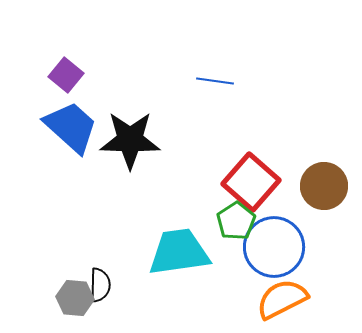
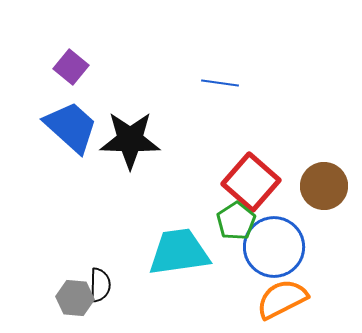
purple square: moved 5 px right, 8 px up
blue line: moved 5 px right, 2 px down
